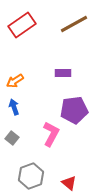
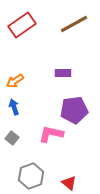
pink L-shape: rotated 105 degrees counterclockwise
